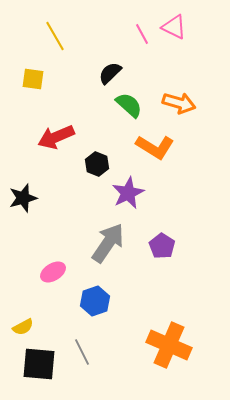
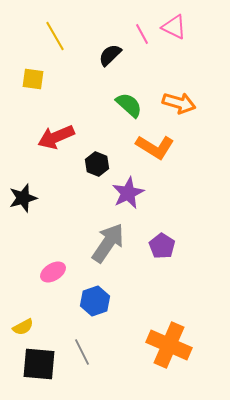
black semicircle: moved 18 px up
